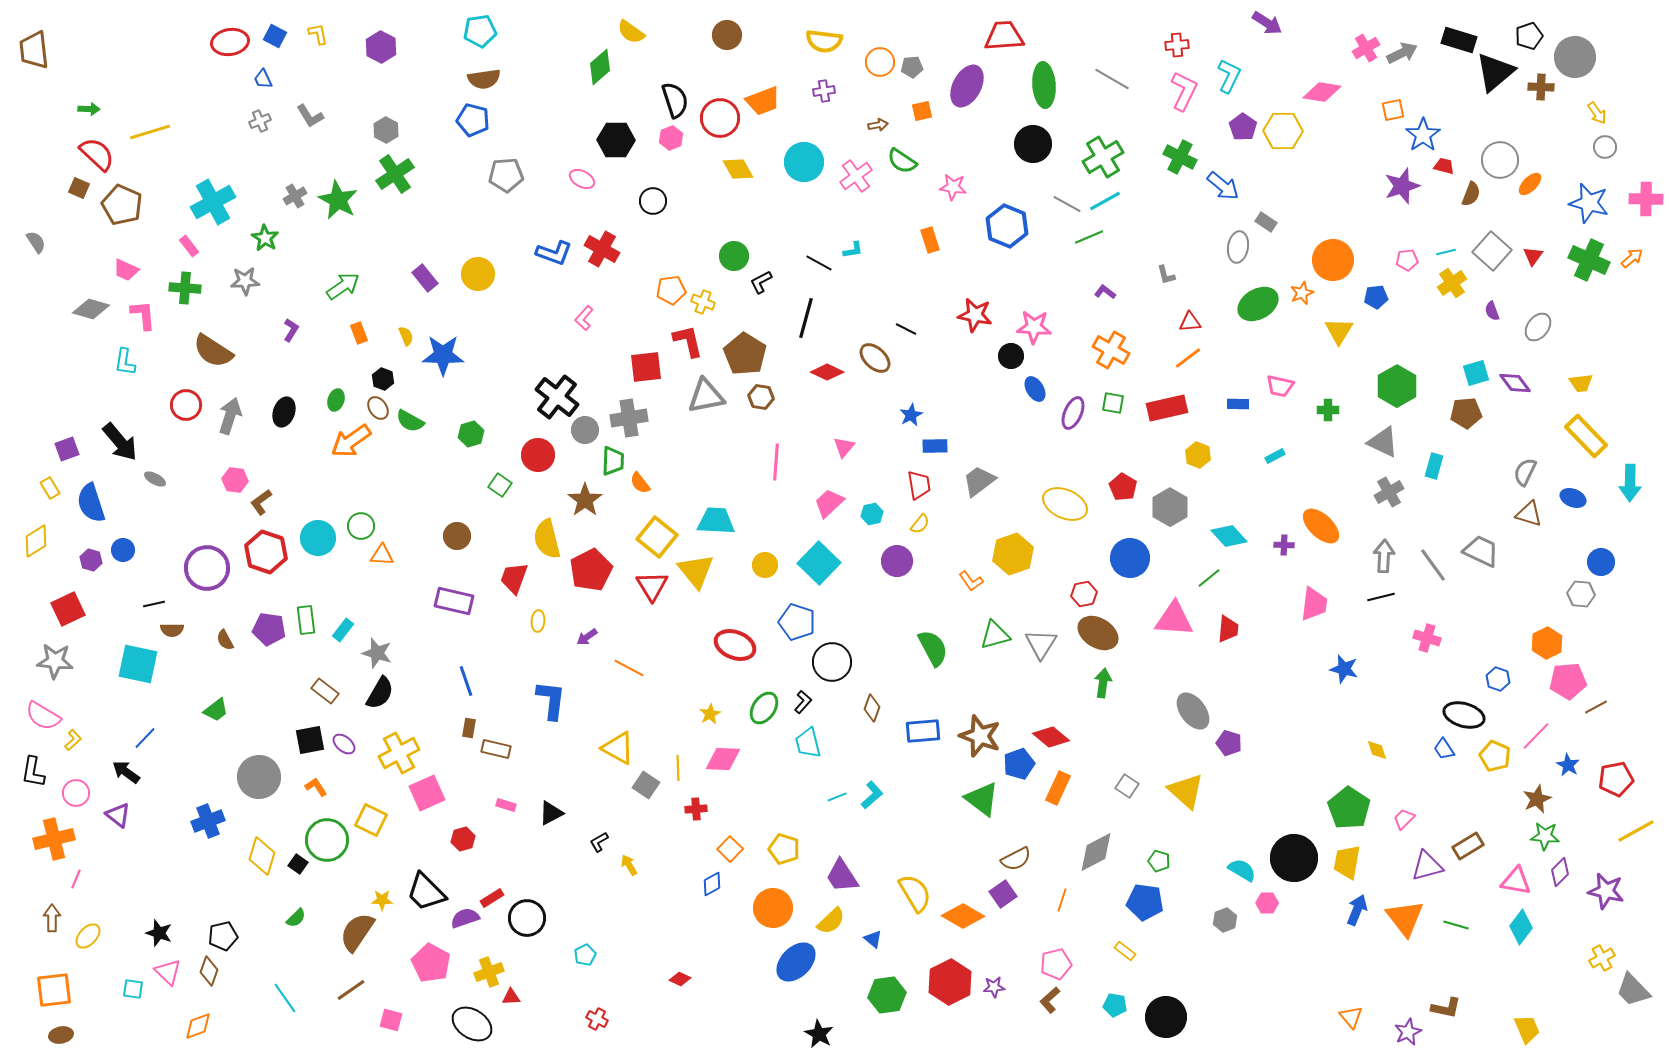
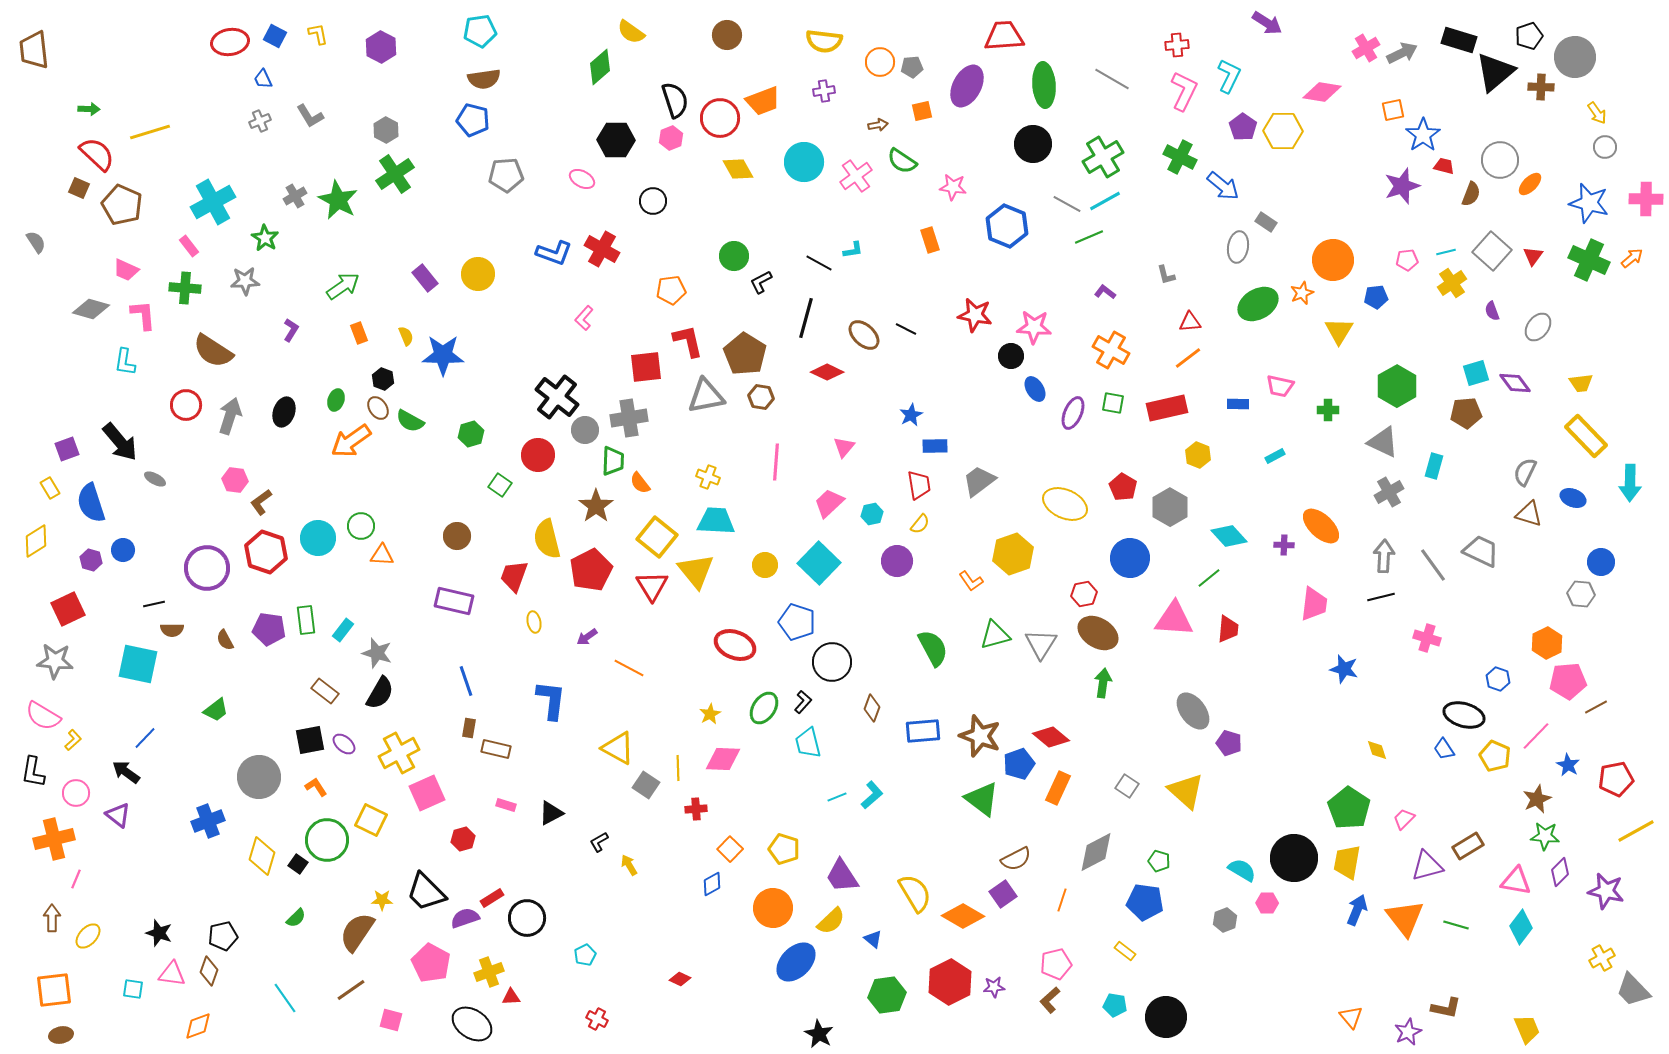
yellow cross at (703, 302): moved 5 px right, 175 px down
brown ellipse at (875, 358): moved 11 px left, 23 px up
brown star at (585, 500): moved 11 px right, 6 px down
red trapezoid at (514, 578): moved 2 px up
yellow ellipse at (538, 621): moved 4 px left, 1 px down; rotated 15 degrees counterclockwise
pink triangle at (168, 972): moved 4 px right, 2 px down; rotated 36 degrees counterclockwise
